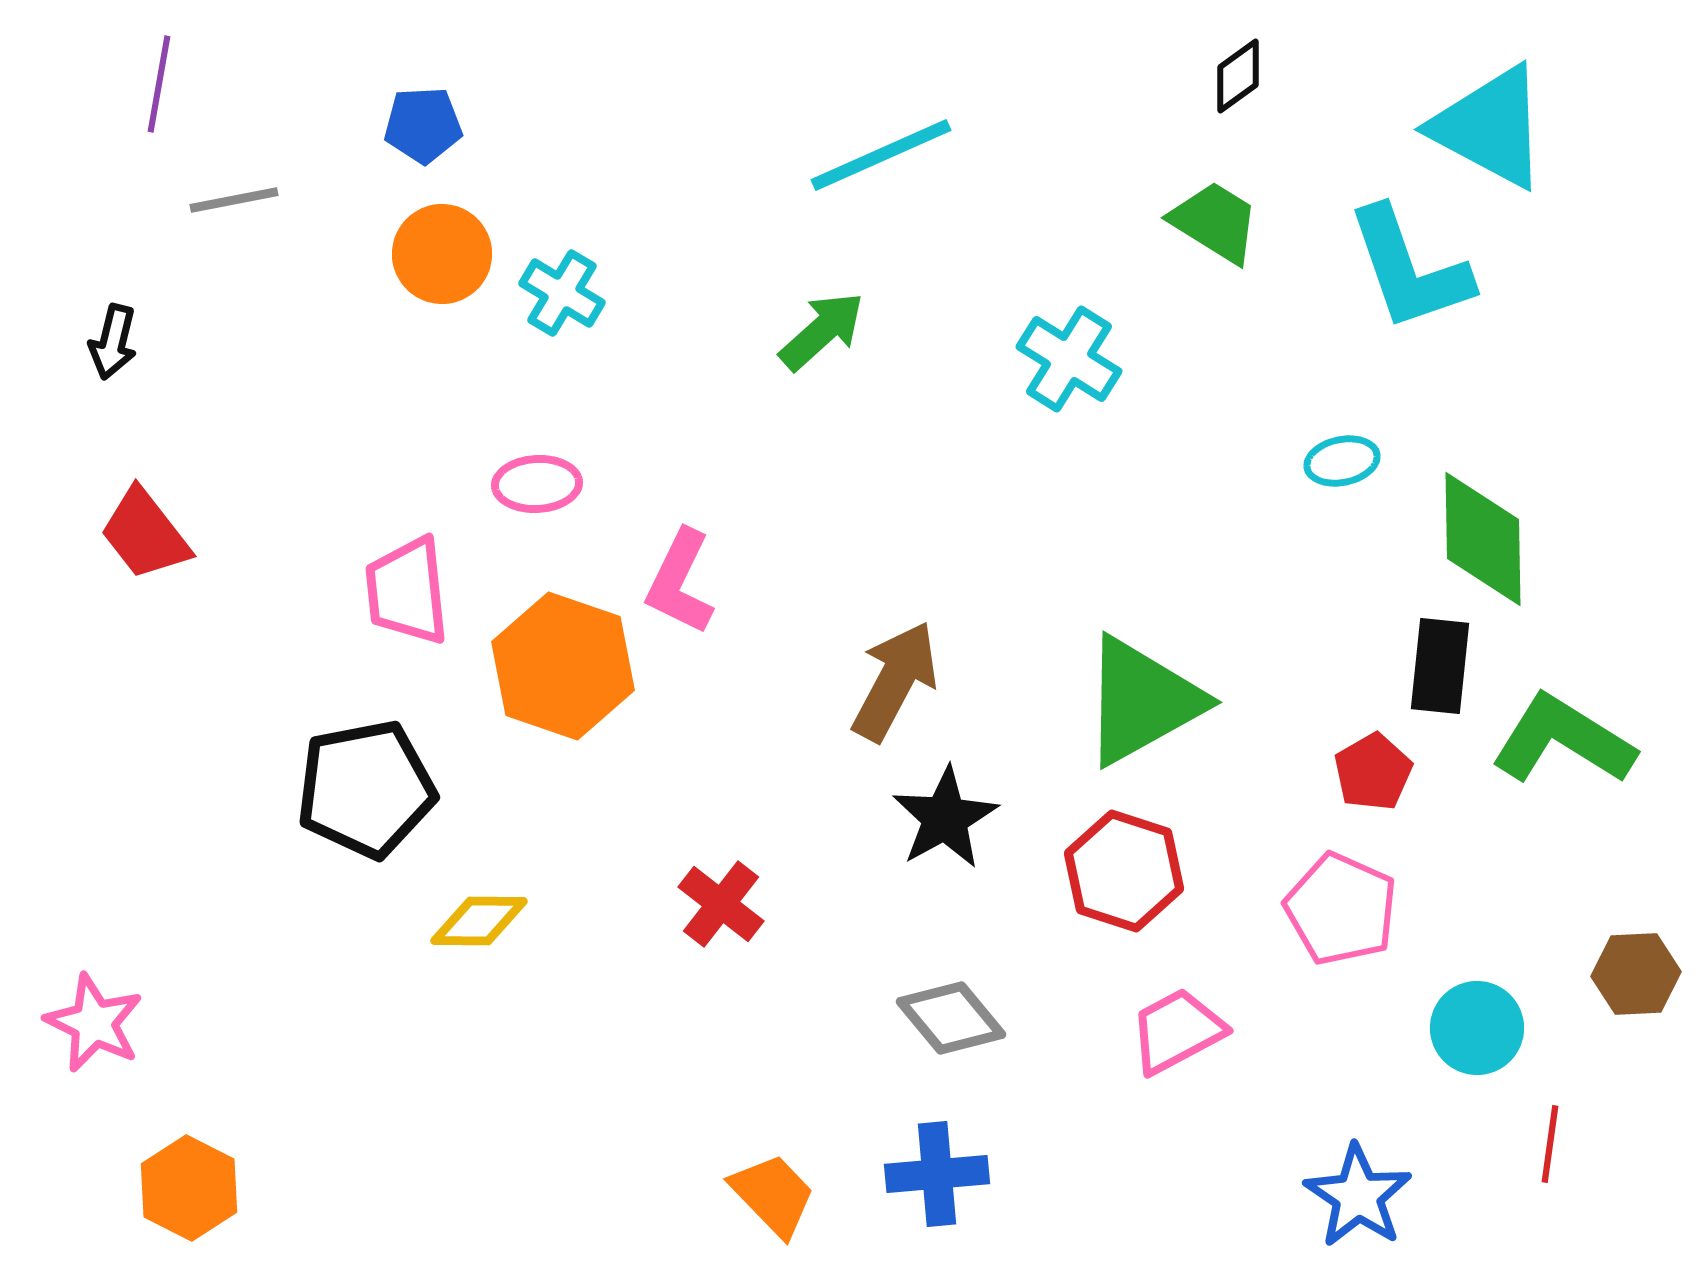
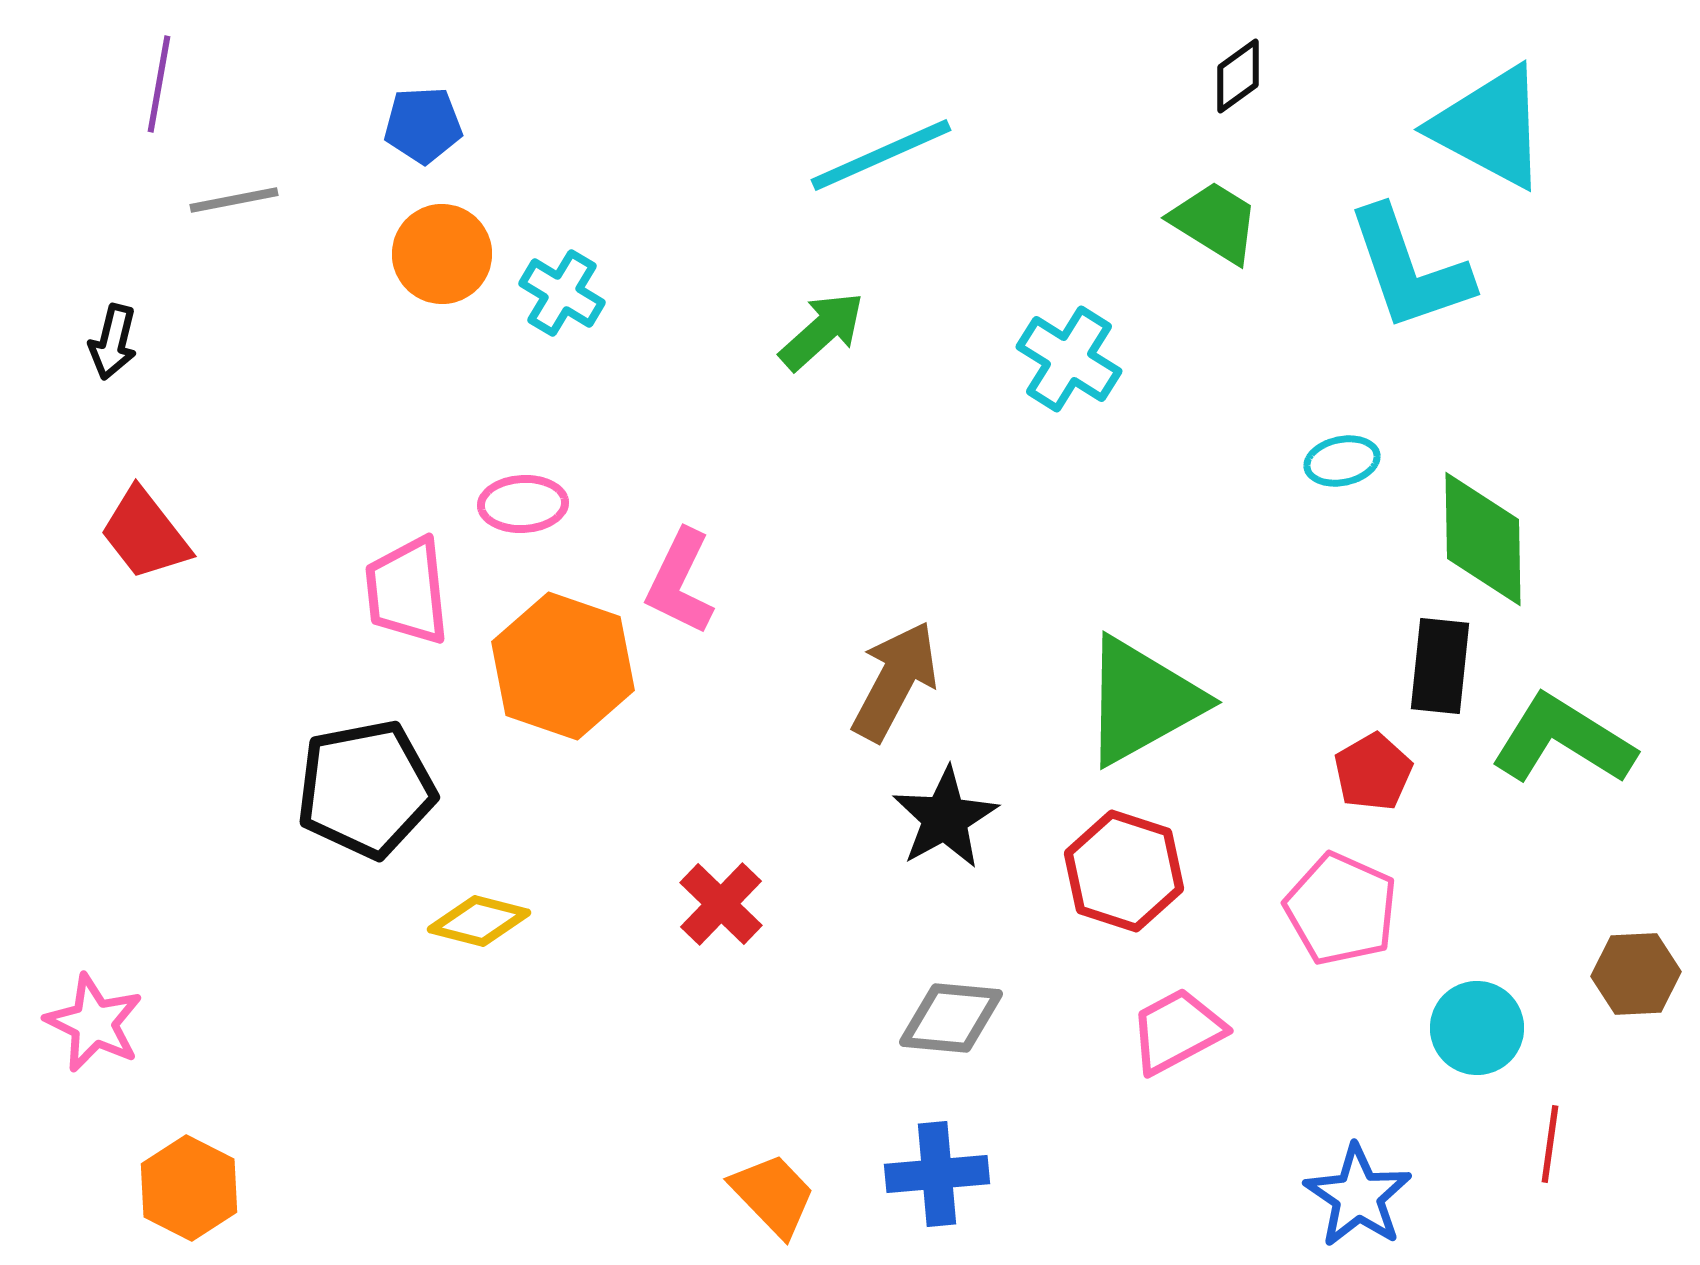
pink ellipse at (537, 484): moved 14 px left, 20 px down
red cross at (721, 904): rotated 6 degrees clockwise
yellow diamond at (479, 921): rotated 14 degrees clockwise
gray diamond at (951, 1018): rotated 45 degrees counterclockwise
